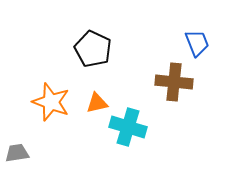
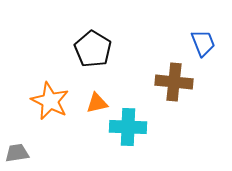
blue trapezoid: moved 6 px right
black pentagon: rotated 6 degrees clockwise
orange star: moved 1 px left, 1 px up; rotated 6 degrees clockwise
cyan cross: rotated 15 degrees counterclockwise
